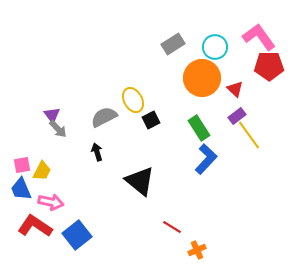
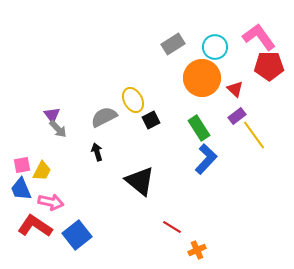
yellow line: moved 5 px right
